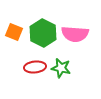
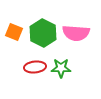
pink semicircle: moved 1 px right, 1 px up
green star: rotated 12 degrees counterclockwise
